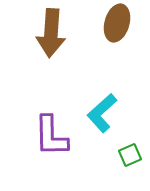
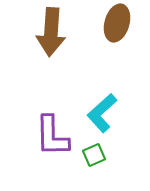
brown arrow: moved 1 px up
purple L-shape: moved 1 px right
green square: moved 36 px left
